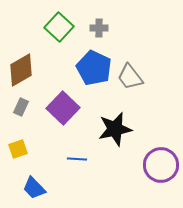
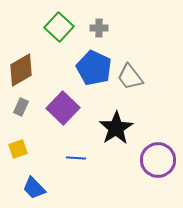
black star: moved 1 px right, 1 px up; rotated 20 degrees counterclockwise
blue line: moved 1 px left, 1 px up
purple circle: moved 3 px left, 5 px up
